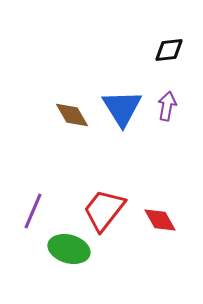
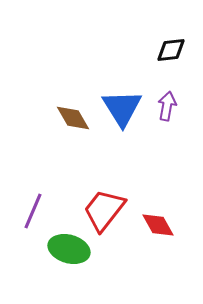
black diamond: moved 2 px right
brown diamond: moved 1 px right, 3 px down
red diamond: moved 2 px left, 5 px down
